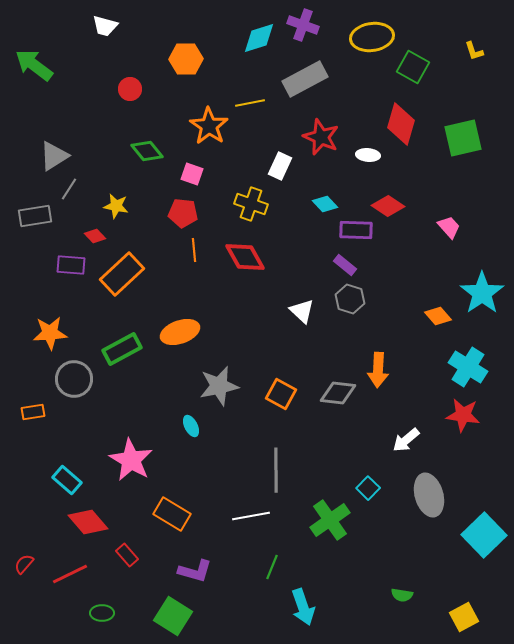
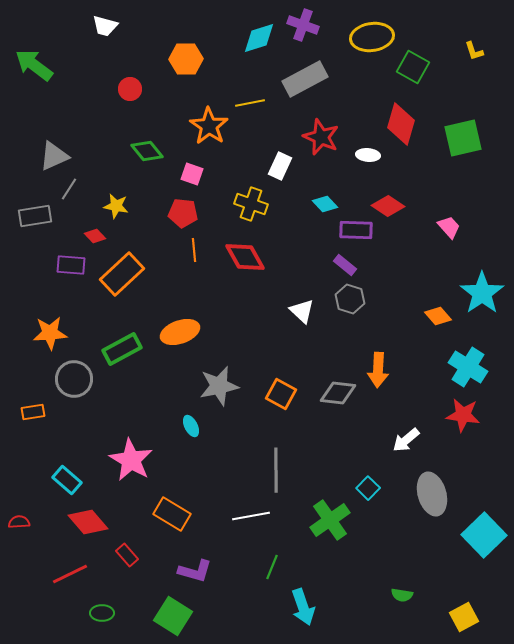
gray triangle at (54, 156): rotated 8 degrees clockwise
gray ellipse at (429, 495): moved 3 px right, 1 px up
red semicircle at (24, 564): moved 5 px left, 42 px up; rotated 45 degrees clockwise
